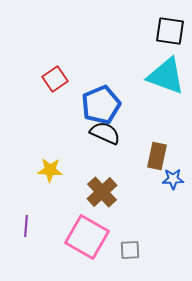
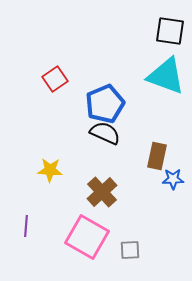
blue pentagon: moved 4 px right, 1 px up
